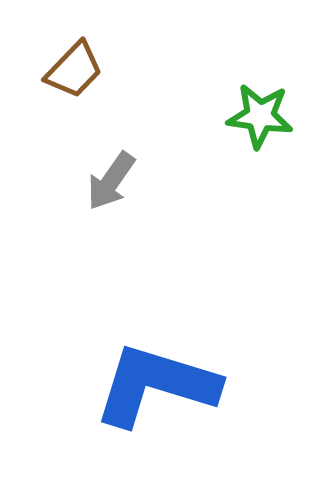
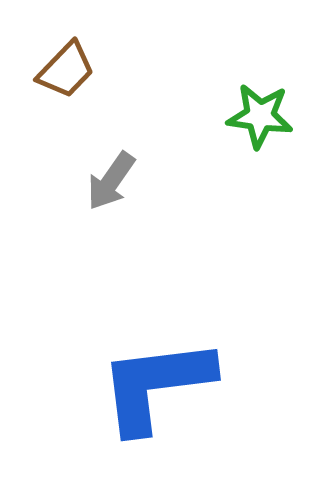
brown trapezoid: moved 8 px left
blue L-shape: rotated 24 degrees counterclockwise
